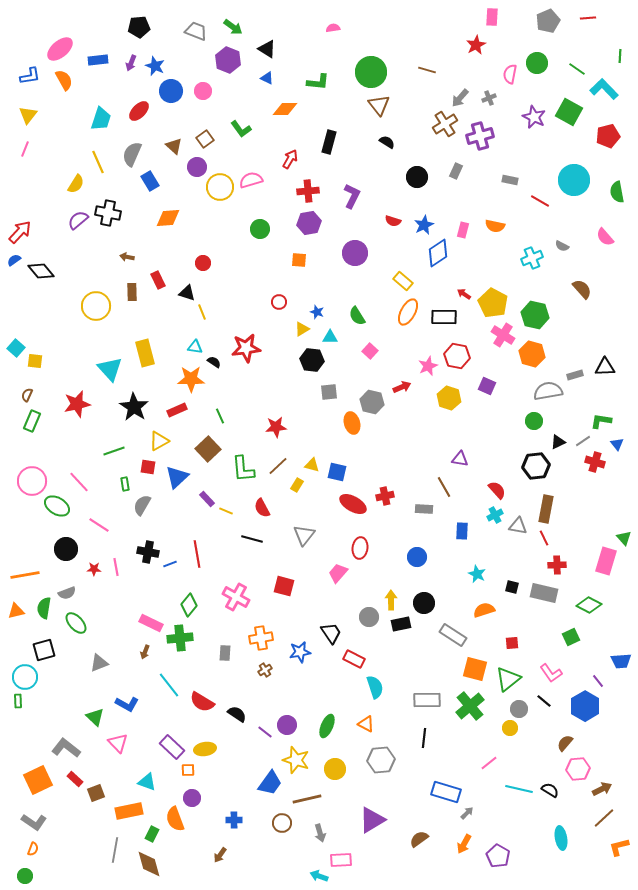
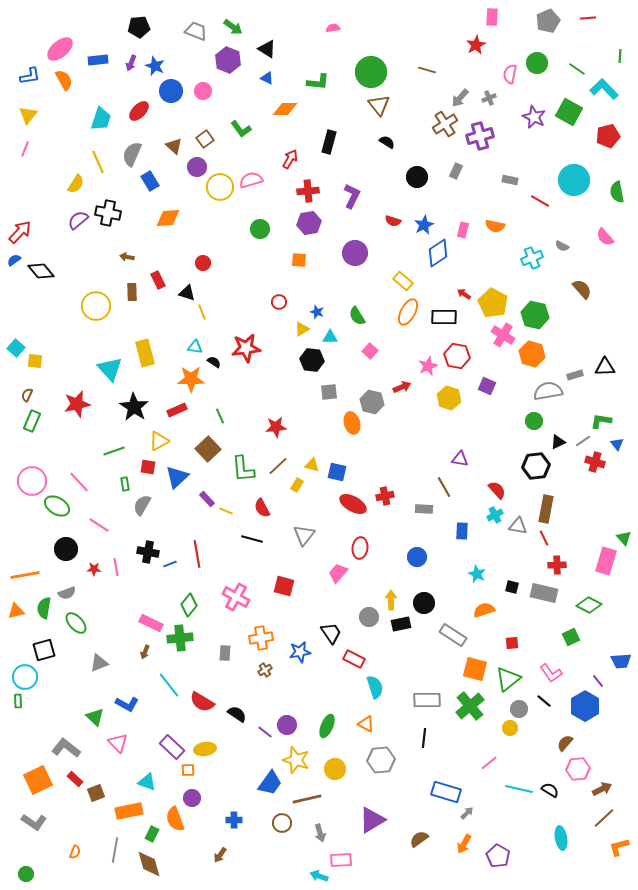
orange semicircle at (33, 849): moved 42 px right, 3 px down
green circle at (25, 876): moved 1 px right, 2 px up
